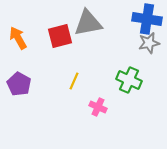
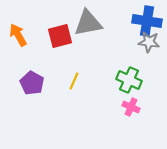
blue cross: moved 2 px down
orange arrow: moved 3 px up
gray star: moved 1 px up; rotated 20 degrees clockwise
purple pentagon: moved 13 px right, 1 px up
pink cross: moved 33 px right
